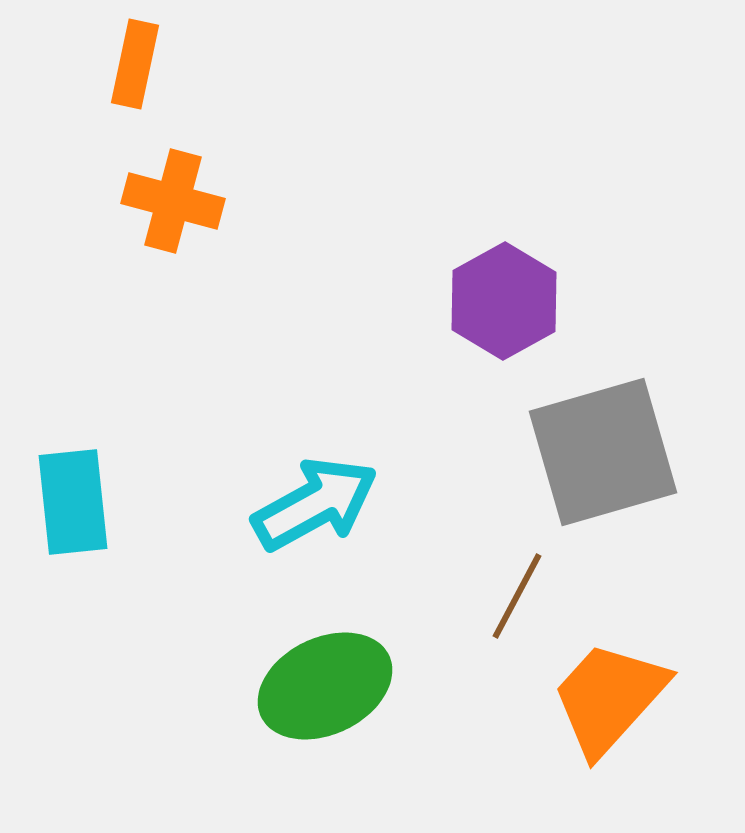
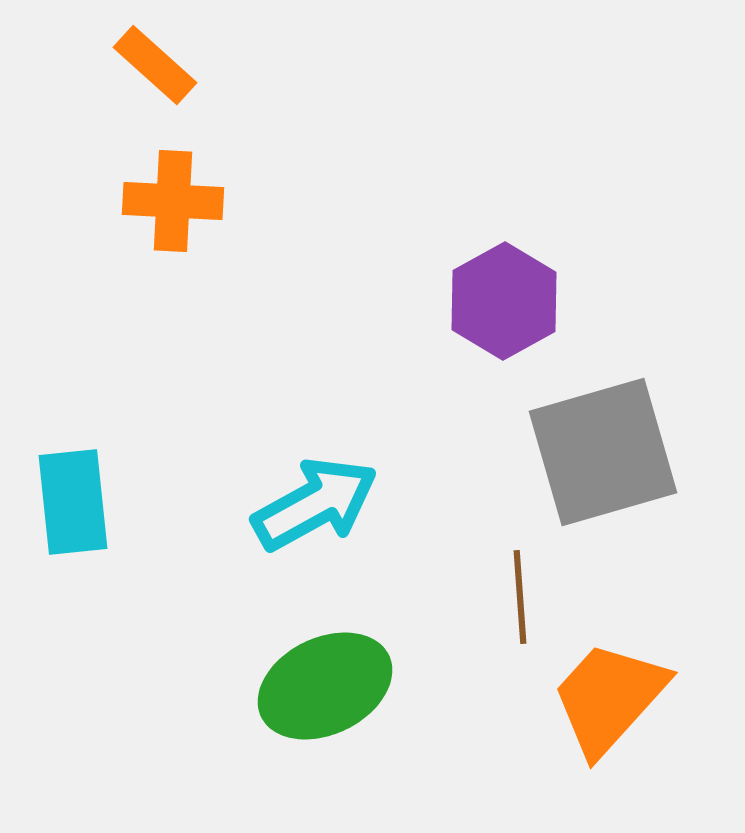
orange rectangle: moved 20 px right, 1 px down; rotated 60 degrees counterclockwise
orange cross: rotated 12 degrees counterclockwise
brown line: moved 3 px right, 1 px down; rotated 32 degrees counterclockwise
